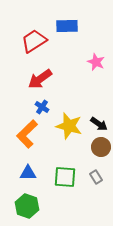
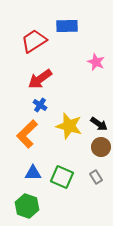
blue cross: moved 2 px left, 2 px up
blue triangle: moved 5 px right
green square: moved 3 px left; rotated 20 degrees clockwise
